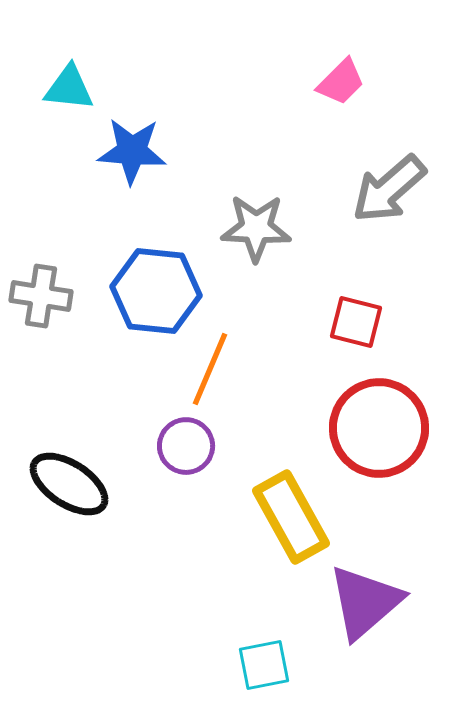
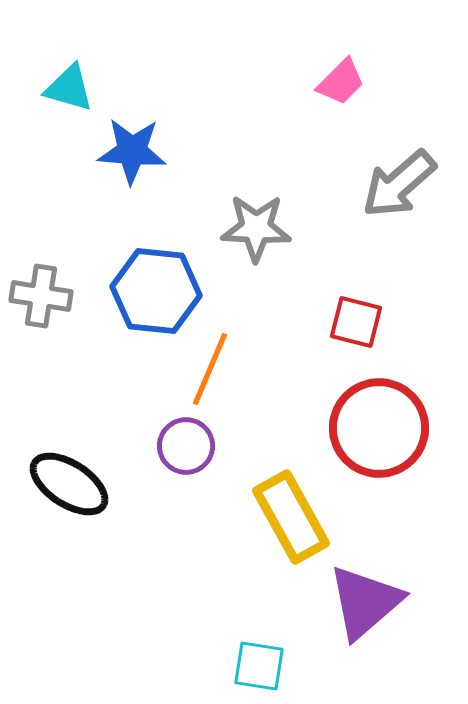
cyan triangle: rotated 10 degrees clockwise
gray arrow: moved 10 px right, 5 px up
cyan square: moved 5 px left, 1 px down; rotated 20 degrees clockwise
